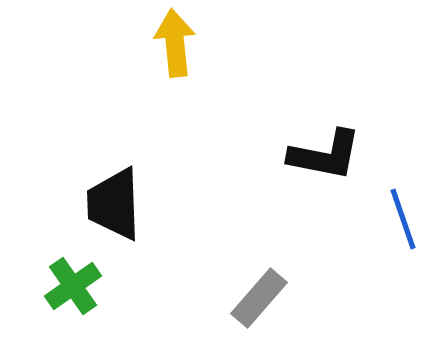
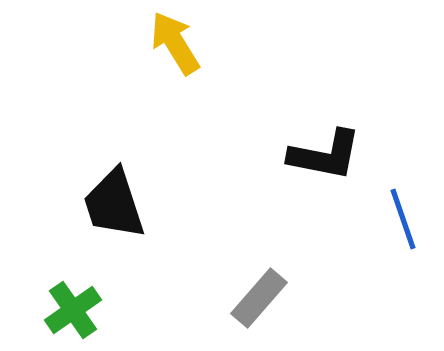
yellow arrow: rotated 26 degrees counterclockwise
black trapezoid: rotated 16 degrees counterclockwise
green cross: moved 24 px down
